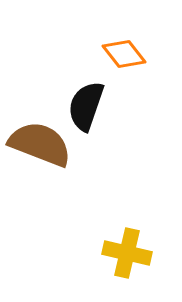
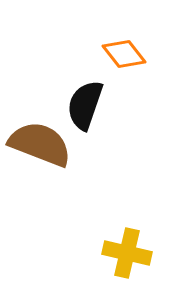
black semicircle: moved 1 px left, 1 px up
